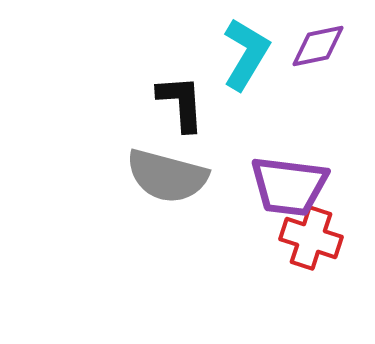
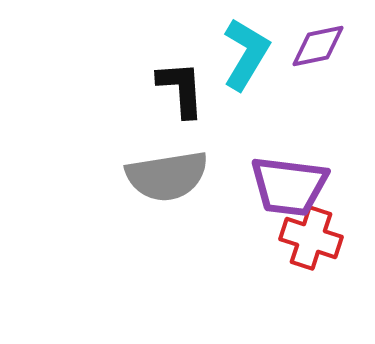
black L-shape: moved 14 px up
gray semicircle: rotated 24 degrees counterclockwise
